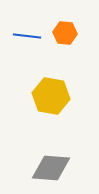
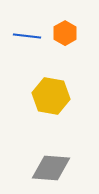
orange hexagon: rotated 25 degrees clockwise
